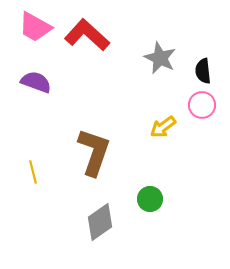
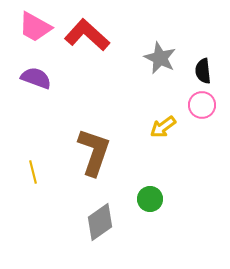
purple semicircle: moved 4 px up
